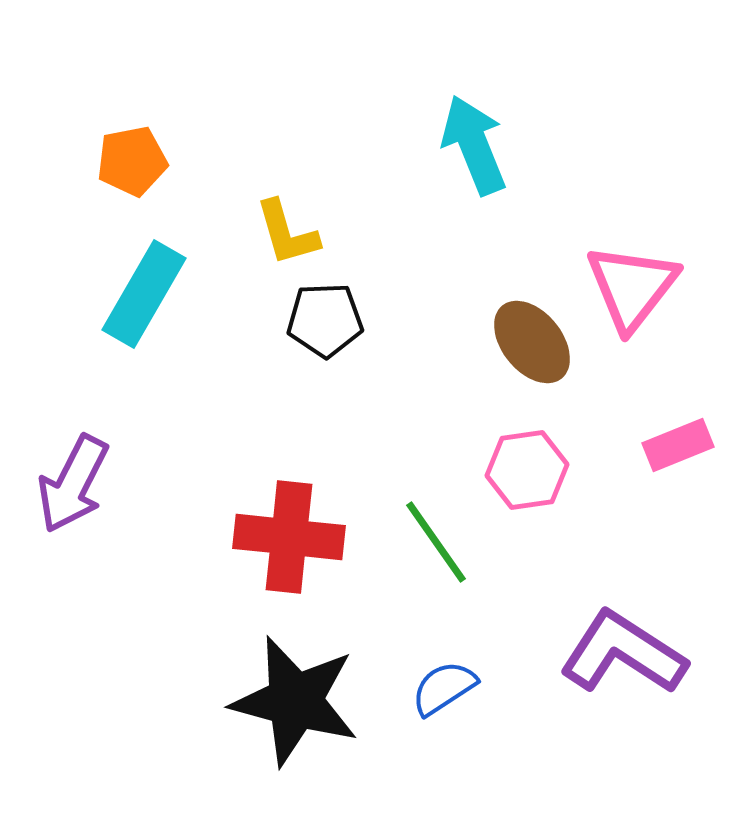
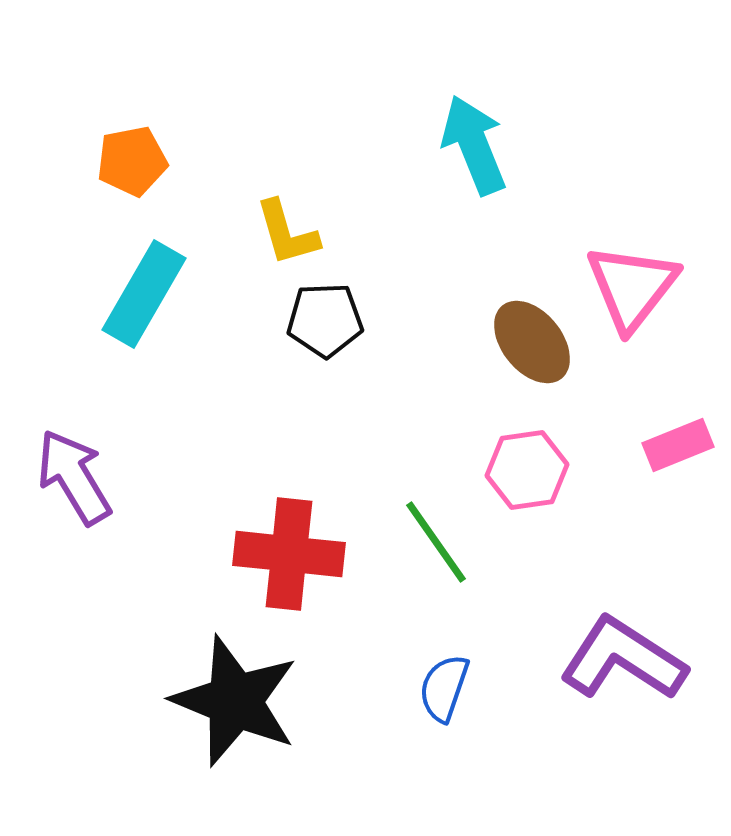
purple arrow: moved 1 px right, 7 px up; rotated 122 degrees clockwise
red cross: moved 17 px down
purple L-shape: moved 6 px down
blue semicircle: rotated 38 degrees counterclockwise
black star: moved 60 px left; rotated 7 degrees clockwise
